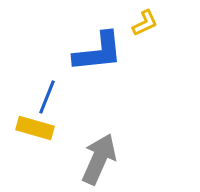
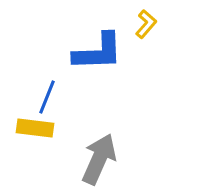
yellow L-shape: moved 1 px right, 1 px down; rotated 24 degrees counterclockwise
blue L-shape: rotated 4 degrees clockwise
yellow rectangle: rotated 9 degrees counterclockwise
